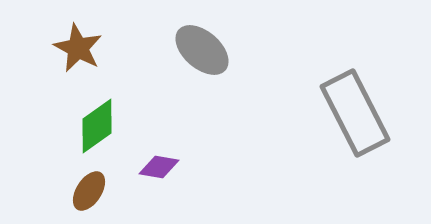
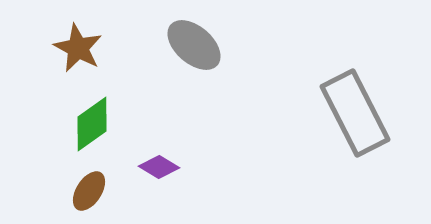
gray ellipse: moved 8 px left, 5 px up
green diamond: moved 5 px left, 2 px up
purple diamond: rotated 21 degrees clockwise
